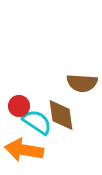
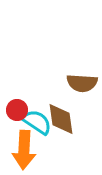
red circle: moved 2 px left, 4 px down
brown diamond: moved 4 px down
orange arrow: rotated 96 degrees counterclockwise
